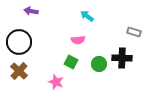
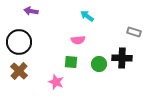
green square: rotated 24 degrees counterclockwise
